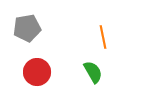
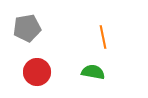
green semicircle: rotated 50 degrees counterclockwise
